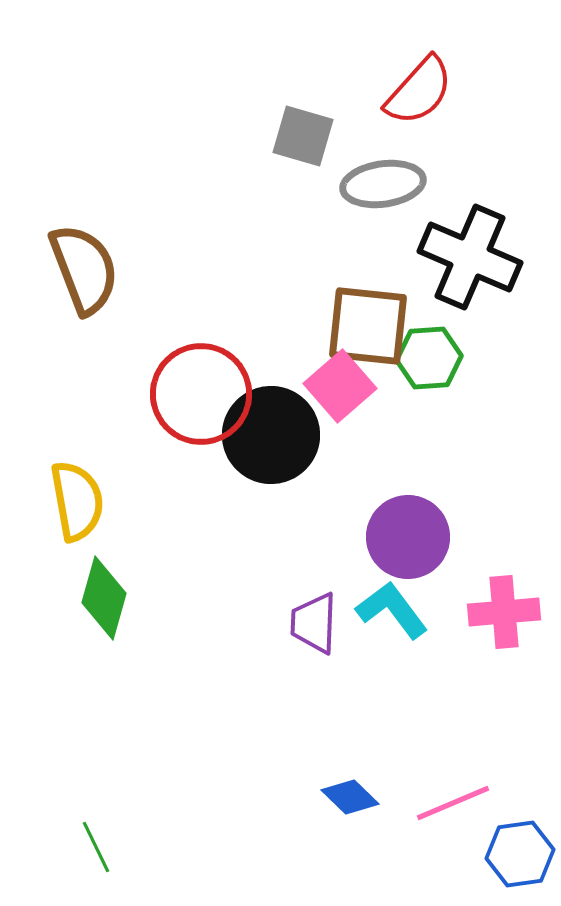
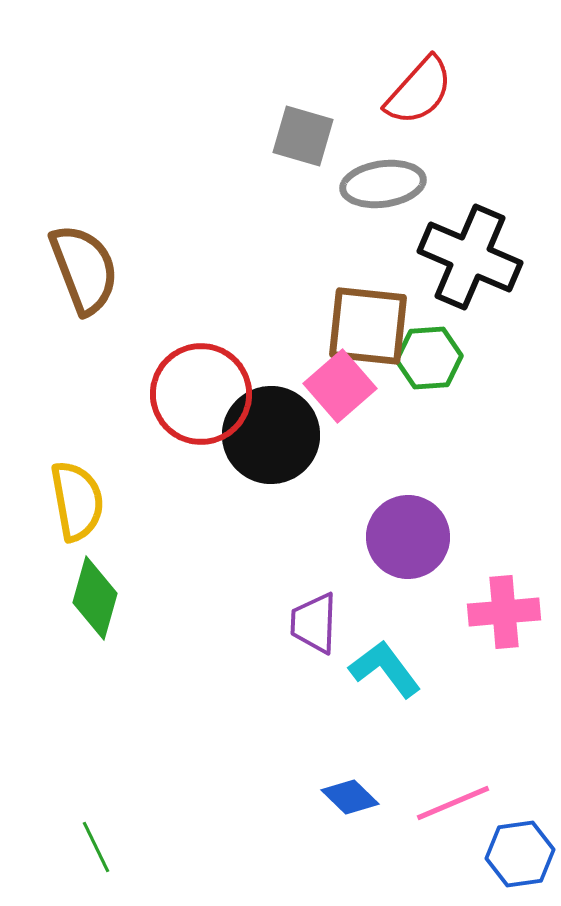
green diamond: moved 9 px left
cyan L-shape: moved 7 px left, 59 px down
